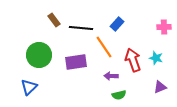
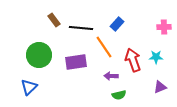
cyan star: moved 1 px up; rotated 16 degrees counterclockwise
